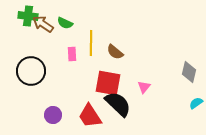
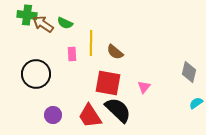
green cross: moved 1 px left, 1 px up
black circle: moved 5 px right, 3 px down
black semicircle: moved 6 px down
